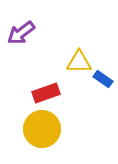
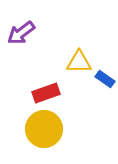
blue rectangle: moved 2 px right
yellow circle: moved 2 px right
